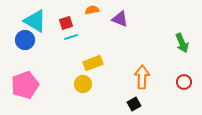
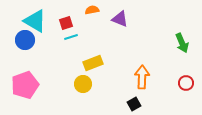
red circle: moved 2 px right, 1 px down
